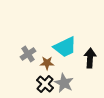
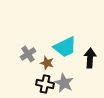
brown star: rotated 16 degrees clockwise
black cross: rotated 30 degrees counterclockwise
